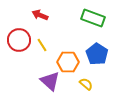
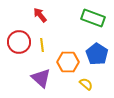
red arrow: rotated 28 degrees clockwise
red circle: moved 2 px down
yellow line: rotated 24 degrees clockwise
purple triangle: moved 9 px left, 3 px up
